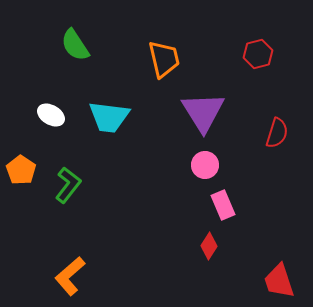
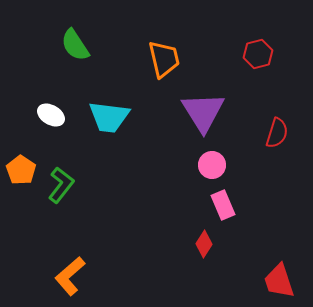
pink circle: moved 7 px right
green L-shape: moved 7 px left
red diamond: moved 5 px left, 2 px up
